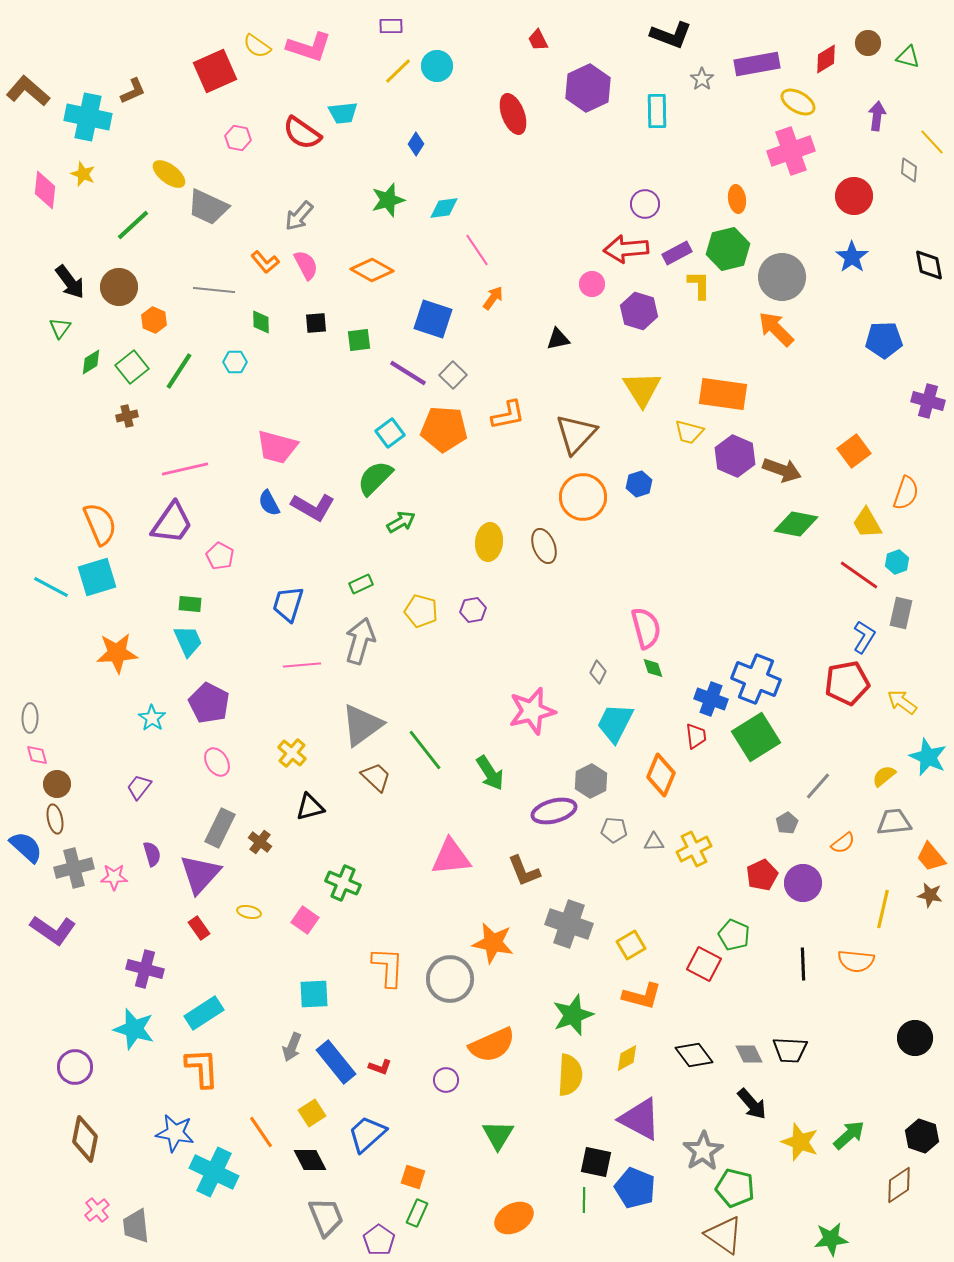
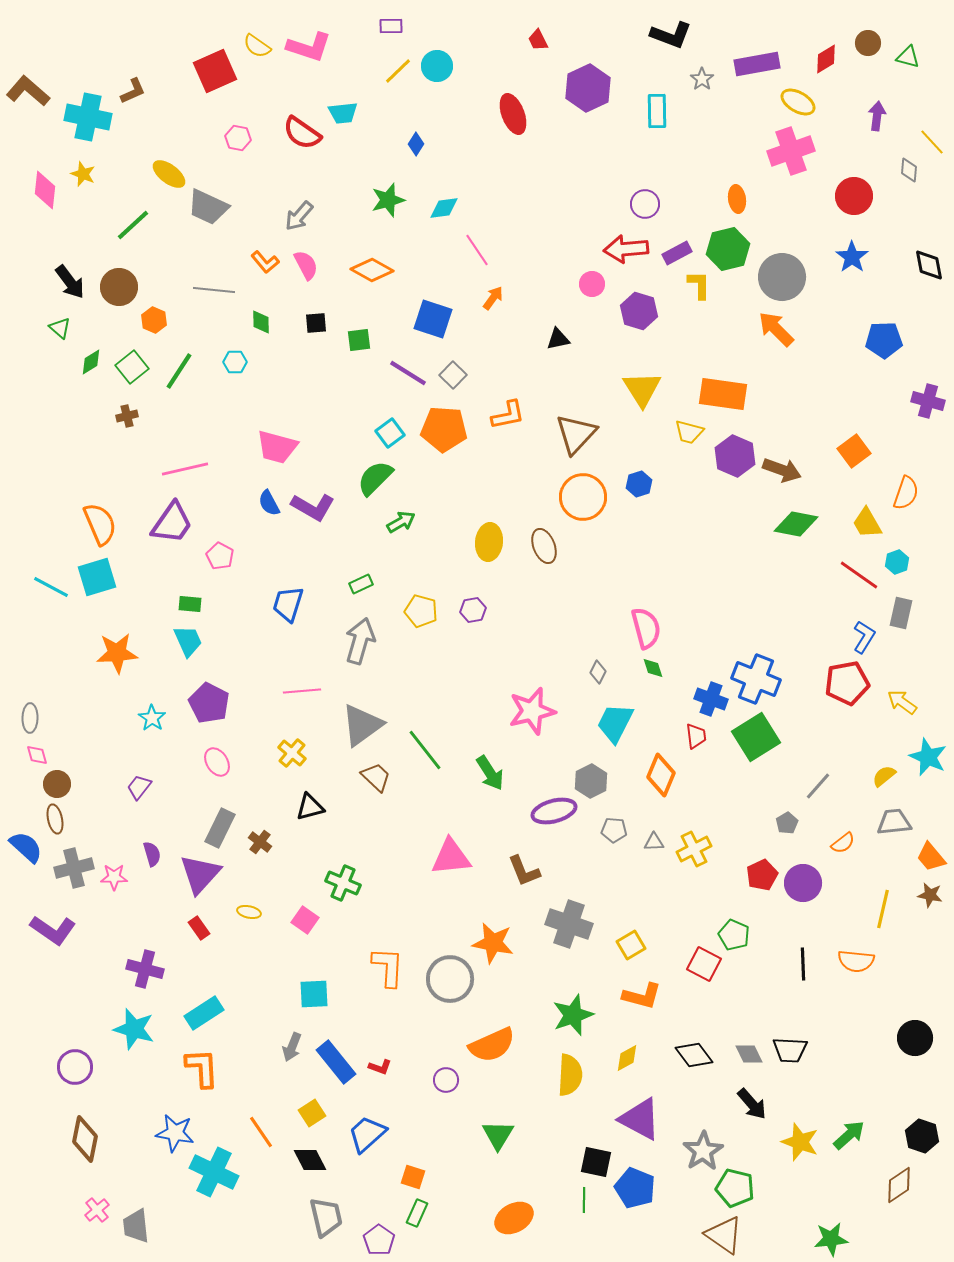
green triangle at (60, 328): rotated 25 degrees counterclockwise
pink line at (302, 665): moved 26 px down
gray trapezoid at (326, 1217): rotated 9 degrees clockwise
